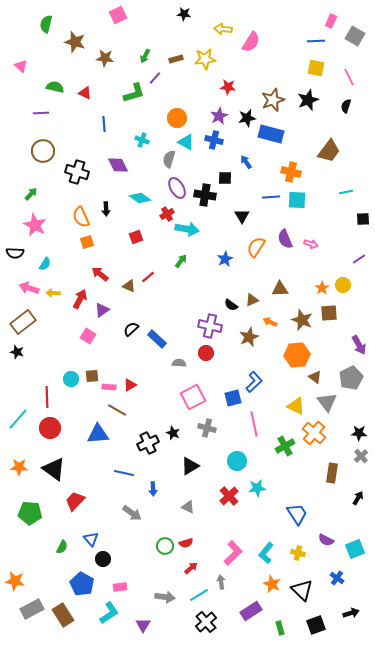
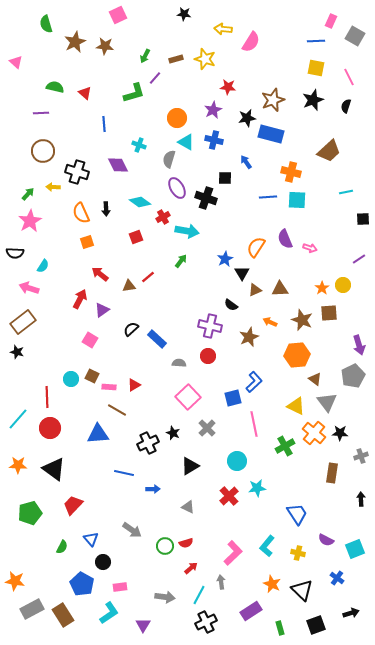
green semicircle at (46, 24): rotated 30 degrees counterclockwise
brown star at (75, 42): rotated 30 degrees clockwise
brown star at (105, 58): moved 12 px up
yellow star at (205, 59): rotated 25 degrees clockwise
pink triangle at (21, 66): moved 5 px left, 4 px up
red triangle at (85, 93): rotated 16 degrees clockwise
black star at (308, 100): moved 5 px right
purple star at (219, 116): moved 6 px left, 6 px up
cyan cross at (142, 140): moved 3 px left, 5 px down
brown trapezoid at (329, 151): rotated 10 degrees clockwise
green arrow at (31, 194): moved 3 px left
black cross at (205, 195): moved 1 px right, 3 px down; rotated 10 degrees clockwise
blue line at (271, 197): moved 3 px left
cyan diamond at (140, 198): moved 4 px down
red cross at (167, 214): moved 4 px left, 3 px down
black triangle at (242, 216): moved 57 px down
orange semicircle at (81, 217): moved 4 px up
pink star at (35, 225): moved 5 px left, 4 px up; rotated 15 degrees clockwise
cyan arrow at (187, 229): moved 2 px down
pink arrow at (311, 244): moved 1 px left, 4 px down
cyan semicircle at (45, 264): moved 2 px left, 2 px down
brown triangle at (129, 286): rotated 32 degrees counterclockwise
yellow arrow at (53, 293): moved 106 px up
brown triangle at (252, 300): moved 3 px right, 10 px up
pink square at (88, 336): moved 2 px right, 4 px down
purple arrow at (359, 345): rotated 12 degrees clockwise
red circle at (206, 353): moved 2 px right, 3 px down
brown square at (92, 376): rotated 32 degrees clockwise
brown triangle at (315, 377): moved 2 px down
gray pentagon at (351, 378): moved 2 px right, 2 px up
red triangle at (130, 385): moved 4 px right
pink square at (193, 397): moved 5 px left; rotated 15 degrees counterclockwise
gray cross at (207, 428): rotated 30 degrees clockwise
black star at (359, 433): moved 19 px left
gray cross at (361, 456): rotated 24 degrees clockwise
orange star at (19, 467): moved 1 px left, 2 px up
blue arrow at (153, 489): rotated 88 degrees counterclockwise
black arrow at (358, 498): moved 3 px right, 1 px down; rotated 32 degrees counterclockwise
red trapezoid at (75, 501): moved 2 px left, 4 px down
green pentagon at (30, 513): rotated 20 degrees counterclockwise
gray arrow at (132, 513): moved 17 px down
cyan L-shape at (266, 553): moved 1 px right, 7 px up
black circle at (103, 559): moved 3 px down
cyan line at (199, 595): rotated 30 degrees counterclockwise
black cross at (206, 622): rotated 15 degrees clockwise
